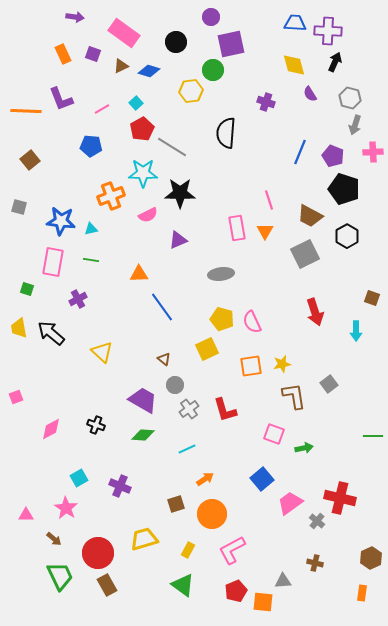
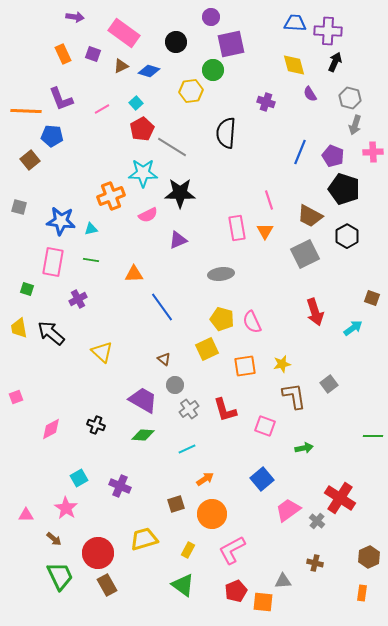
blue pentagon at (91, 146): moved 39 px left, 10 px up
orange triangle at (139, 274): moved 5 px left
cyan arrow at (356, 331): moved 3 px left, 3 px up; rotated 126 degrees counterclockwise
orange square at (251, 366): moved 6 px left
pink square at (274, 434): moved 9 px left, 8 px up
red cross at (340, 498): rotated 20 degrees clockwise
pink trapezoid at (290, 503): moved 2 px left, 7 px down
brown hexagon at (371, 558): moved 2 px left, 1 px up
